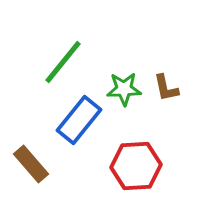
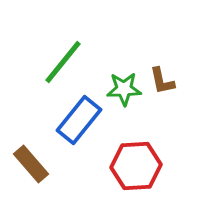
brown L-shape: moved 4 px left, 7 px up
